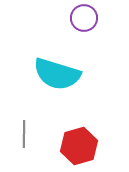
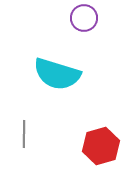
red hexagon: moved 22 px right
